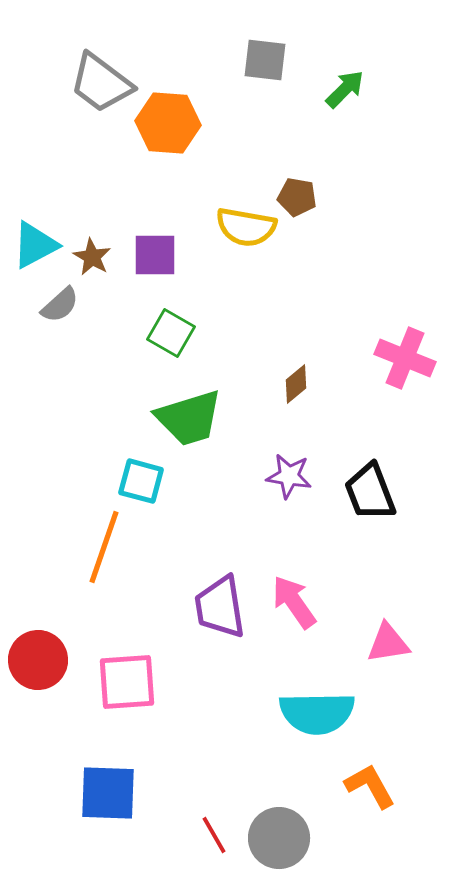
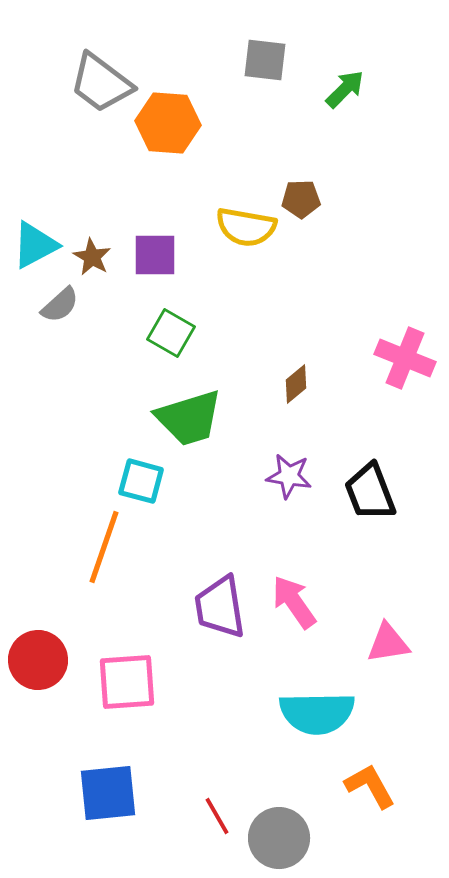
brown pentagon: moved 4 px right, 2 px down; rotated 12 degrees counterclockwise
blue square: rotated 8 degrees counterclockwise
red line: moved 3 px right, 19 px up
